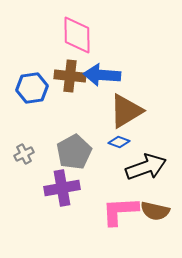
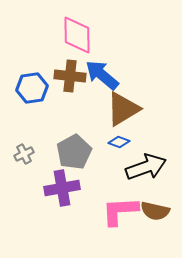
blue arrow: rotated 36 degrees clockwise
brown triangle: moved 3 px left, 2 px up
